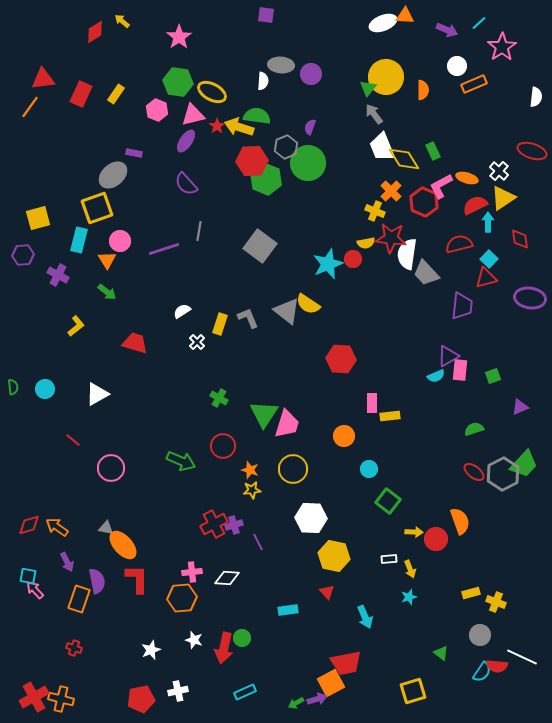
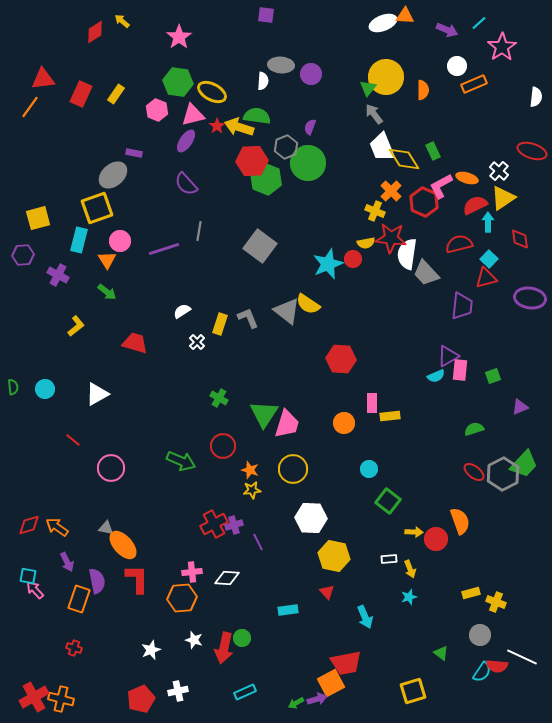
orange circle at (344, 436): moved 13 px up
red pentagon at (141, 699): rotated 12 degrees counterclockwise
